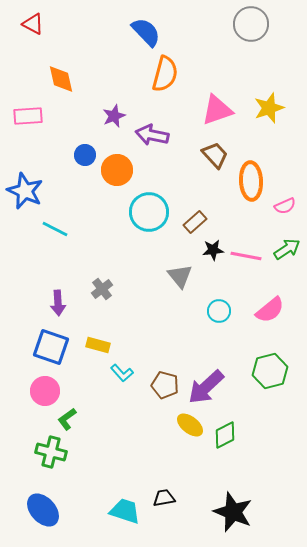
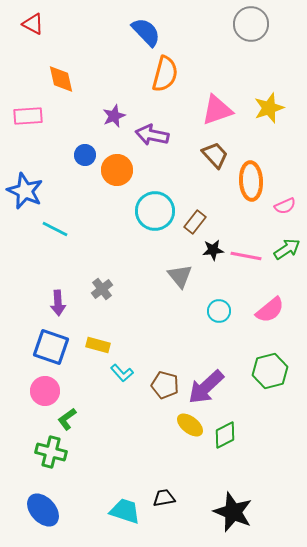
cyan circle at (149, 212): moved 6 px right, 1 px up
brown rectangle at (195, 222): rotated 10 degrees counterclockwise
